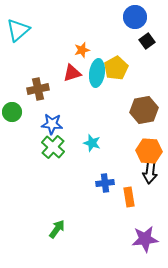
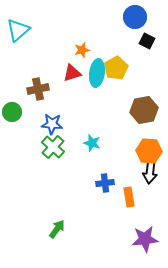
black square: rotated 28 degrees counterclockwise
